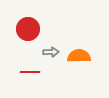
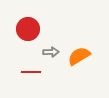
orange semicircle: rotated 30 degrees counterclockwise
red line: moved 1 px right
